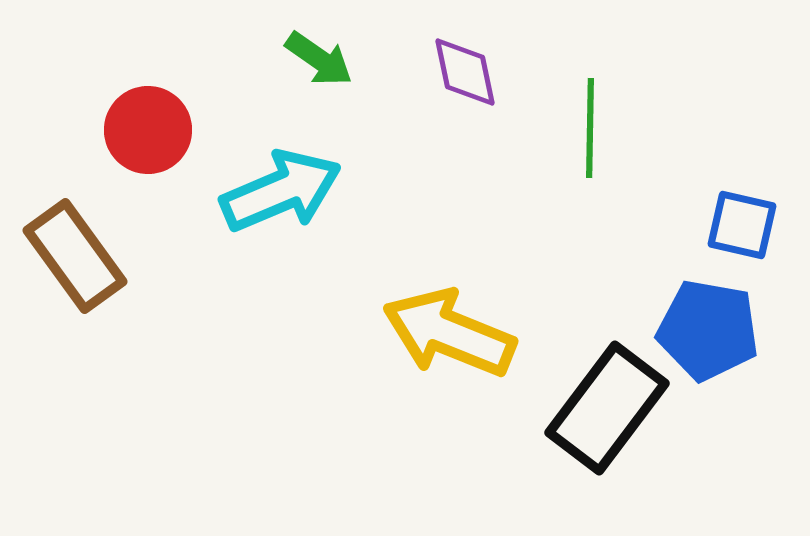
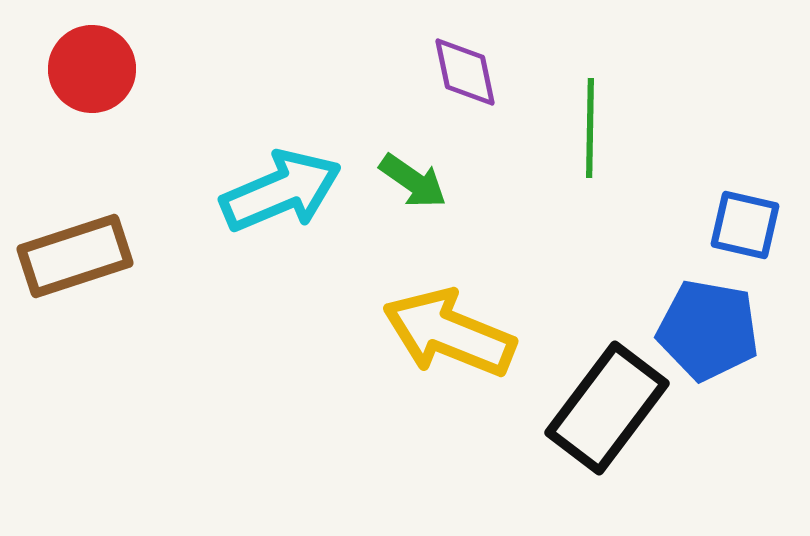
green arrow: moved 94 px right, 122 px down
red circle: moved 56 px left, 61 px up
blue square: moved 3 px right
brown rectangle: rotated 72 degrees counterclockwise
